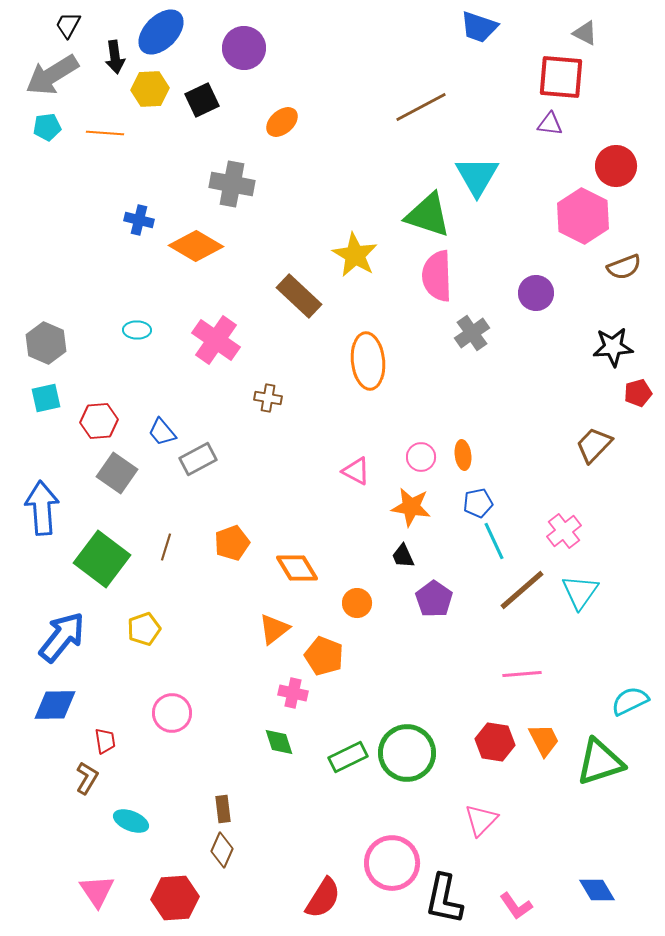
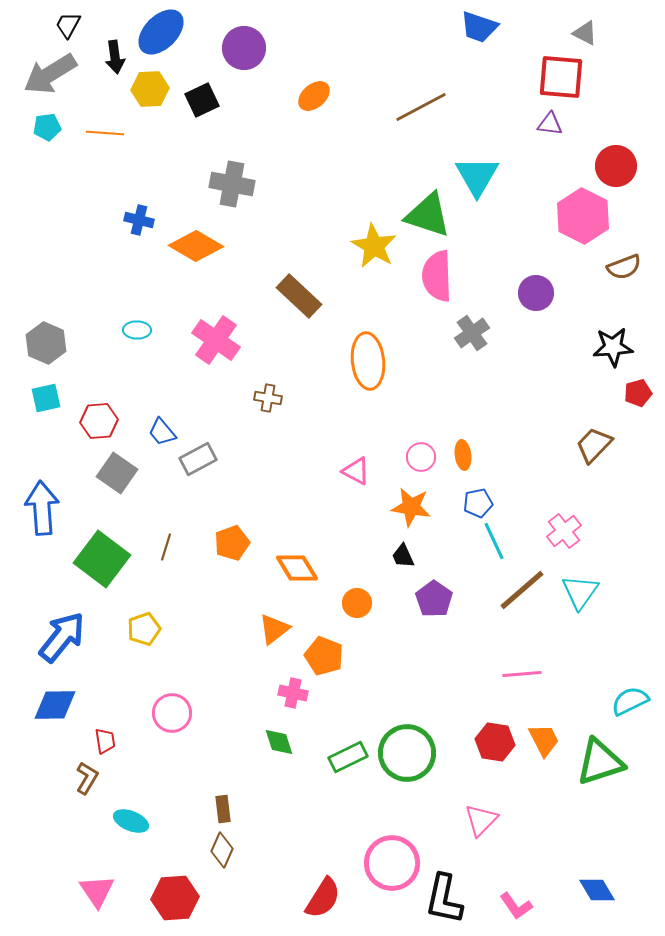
gray arrow at (52, 75): moved 2 px left, 1 px up
orange ellipse at (282, 122): moved 32 px right, 26 px up
yellow star at (355, 255): moved 19 px right, 9 px up
